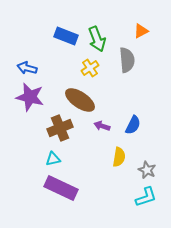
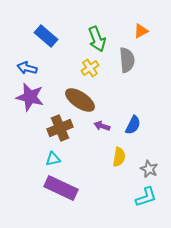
blue rectangle: moved 20 px left; rotated 20 degrees clockwise
gray star: moved 2 px right, 1 px up
